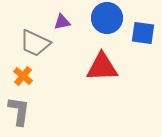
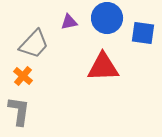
purple triangle: moved 7 px right
gray trapezoid: moved 1 px left, 1 px down; rotated 72 degrees counterclockwise
red triangle: moved 1 px right
